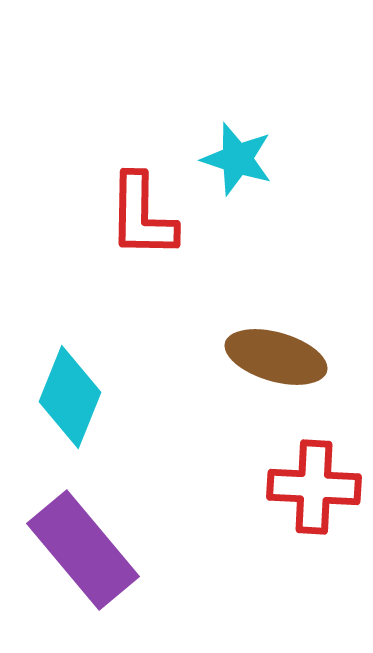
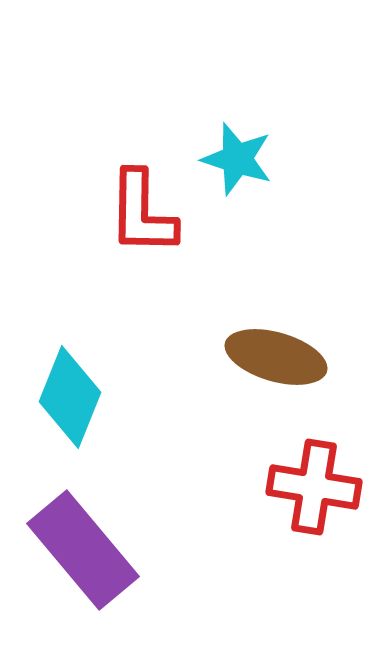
red L-shape: moved 3 px up
red cross: rotated 6 degrees clockwise
